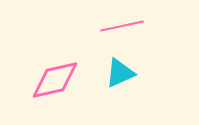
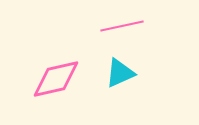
pink diamond: moved 1 px right, 1 px up
